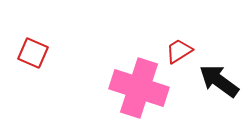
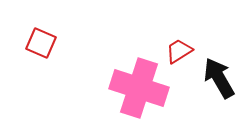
red square: moved 8 px right, 10 px up
black arrow: moved 3 px up; rotated 24 degrees clockwise
